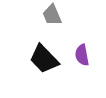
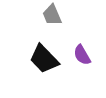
purple semicircle: rotated 20 degrees counterclockwise
